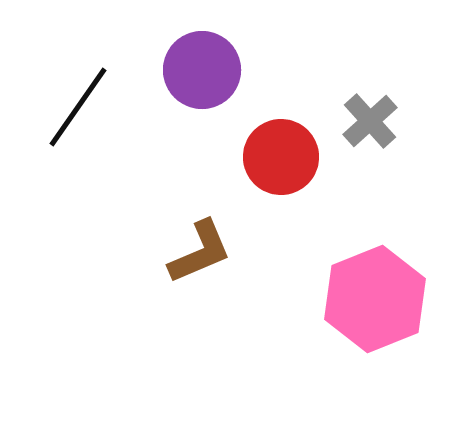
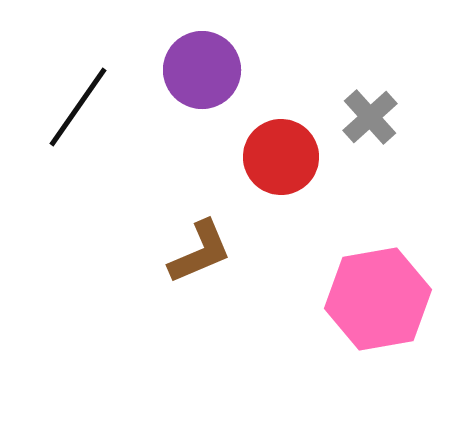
gray cross: moved 4 px up
pink hexagon: moved 3 px right; rotated 12 degrees clockwise
